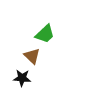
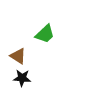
brown triangle: moved 14 px left; rotated 12 degrees counterclockwise
